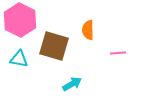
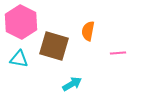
pink hexagon: moved 1 px right, 2 px down
orange semicircle: moved 1 px down; rotated 12 degrees clockwise
